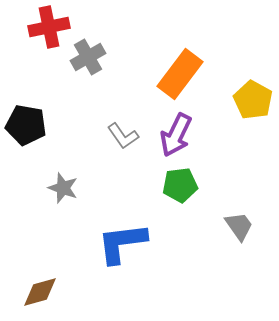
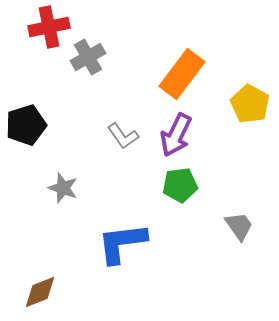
orange rectangle: moved 2 px right
yellow pentagon: moved 3 px left, 4 px down
black pentagon: rotated 27 degrees counterclockwise
brown diamond: rotated 6 degrees counterclockwise
